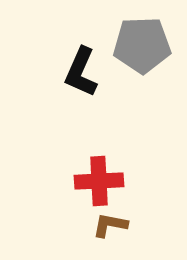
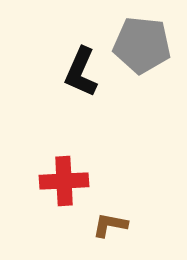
gray pentagon: rotated 8 degrees clockwise
red cross: moved 35 px left
